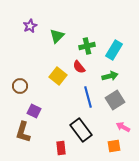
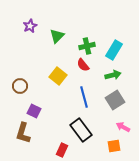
red semicircle: moved 4 px right, 2 px up
green arrow: moved 3 px right, 1 px up
blue line: moved 4 px left
brown L-shape: moved 1 px down
red rectangle: moved 1 px right, 2 px down; rotated 32 degrees clockwise
